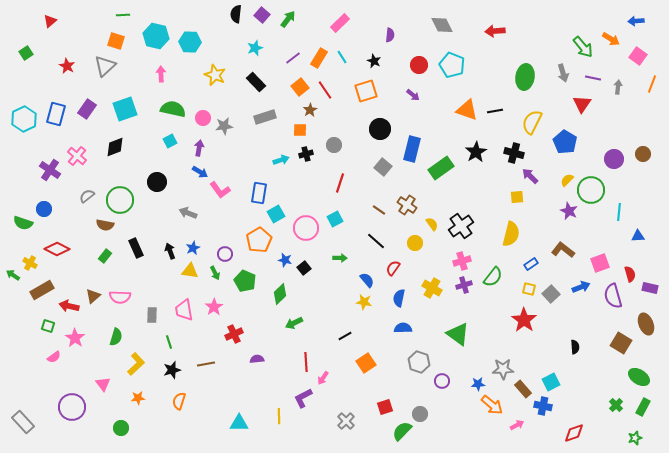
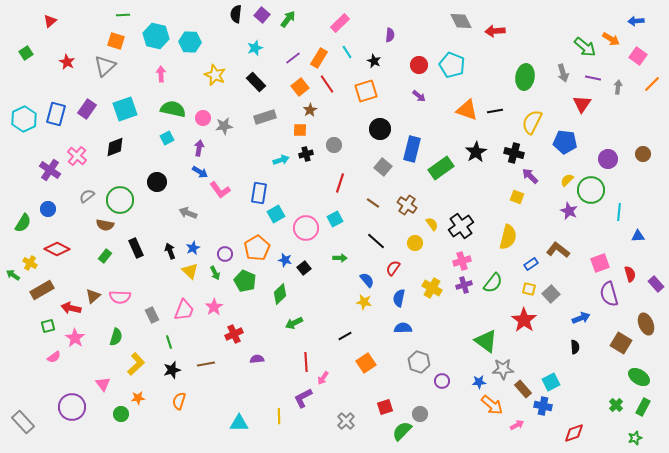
gray diamond at (442, 25): moved 19 px right, 4 px up
green arrow at (583, 47): moved 2 px right; rotated 10 degrees counterclockwise
cyan line at (342, 57): moved 5 px right, 5 px up
red star at (67, 66): moved 4 px up
orange line at (652, 84): rotated 24 degrees clockwise
red line at (325, 90): moved 2 px right, 6 px up
purple arrow at (413, 95): moved 6 px right, 1 px down
cyan square at (170, 141): moved 3 px left, 3 px up
blue pentagon at (565, 142): rotated 25 degrees counterclockwise
purple circle at (614, 159): moved 6 px left
yellow square at (517, 197): rotated 24 degrees clockwise
blue circle at (44, 209): moved 4 px right
brown line at (379, 210): moved 6 px left, 7 px up
green semicircle at (23, 223): rotated 78 degrees counterclockwise
yellow semicircle at (511, 234): moved 3 px left, 3 px down
orange pentagon at (259, 240): moved 2 px left, 8 px down
brown L-shape at (563, 250): moved 5 px left
yellow triangle at (190, 271): rotated 36 degrees clockwise
green semicircle at (493, 277): moved 6 px down
blue arrow at (581, 287): moved 31 px down
purple rectangle at (650, 288): moved 6 px right, 4 px up; rotated 35 degrees clockwise
purple semicircle at (613, 296): moved 4 px left, 2 px up
red arrow at (69, 306): moved 2 px right, 2 px down
pink trapezoid at (184, 310): rotated 150 degrees counterclockwise
gray rectangle at (152, 315): rotated 28 degrees counterclockwise
green square at (48, 326): rotated 32 degrees counterclockwise
green triangle at (458, 334): moved 28 px right, 7 px down
blue star at (478, 384): moved 1 px right, 2 px up
green circle at (121, 428): moved 14 px up
